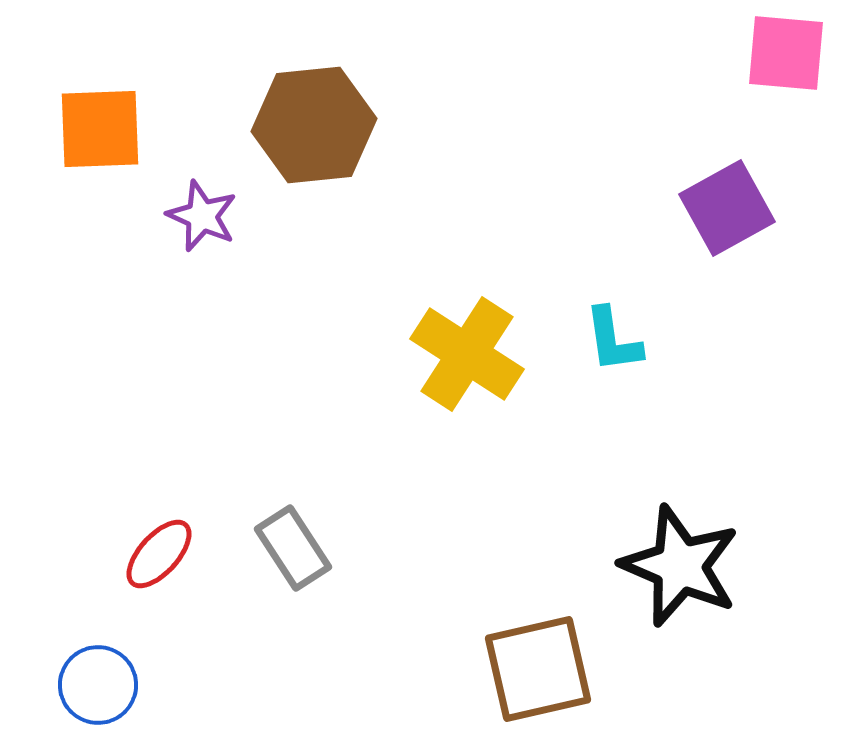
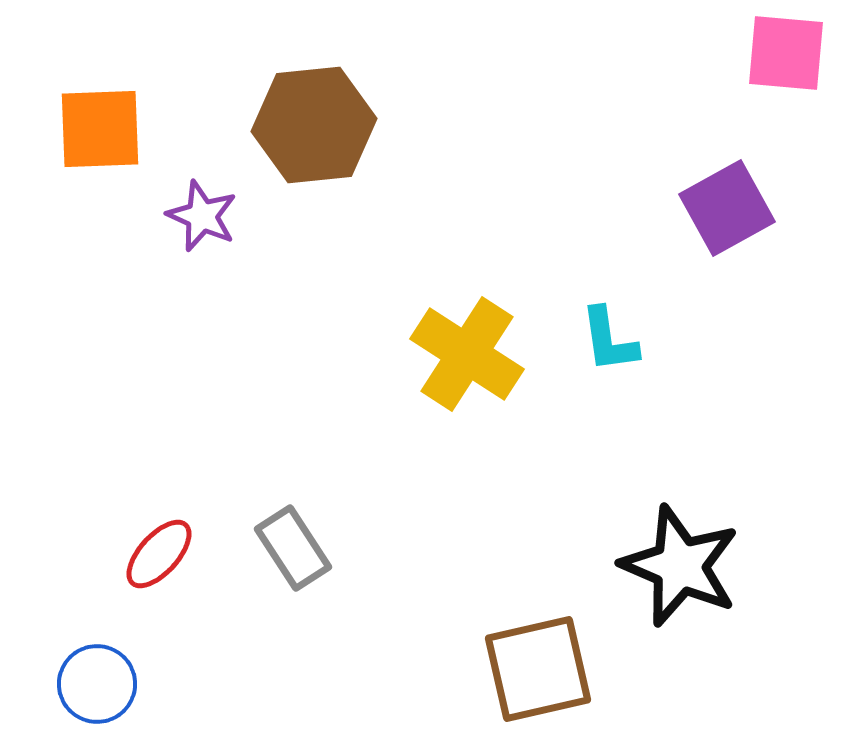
cyan L-shape: moved 4 px left
blue circle: moved 1 px left, 1 px up
